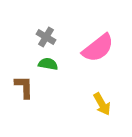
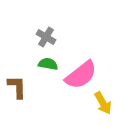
pink semicircle: moved 17 px left, 27 px down
brown L-shape: moved 7 px left
yellow arrow: moved 1 px right, 1 px up
